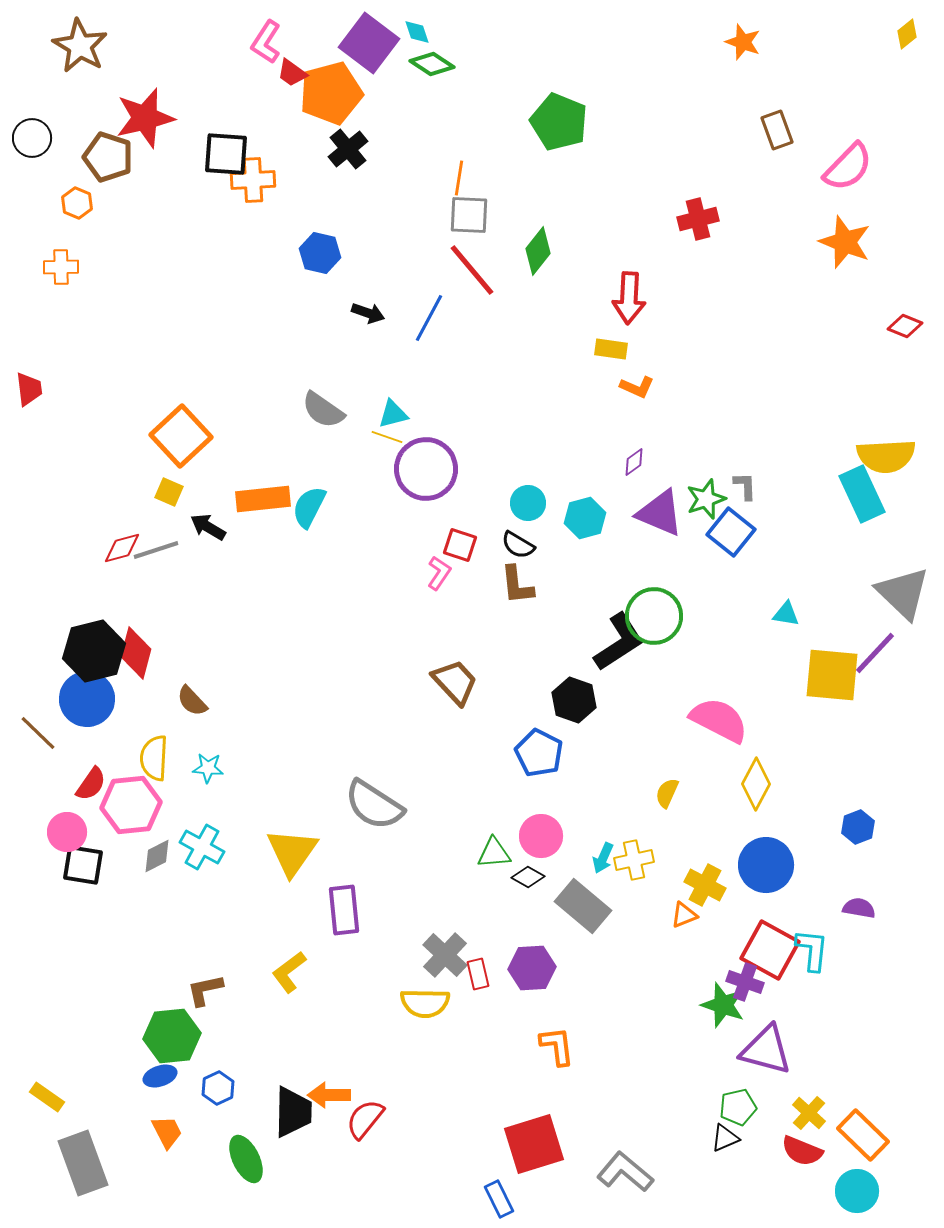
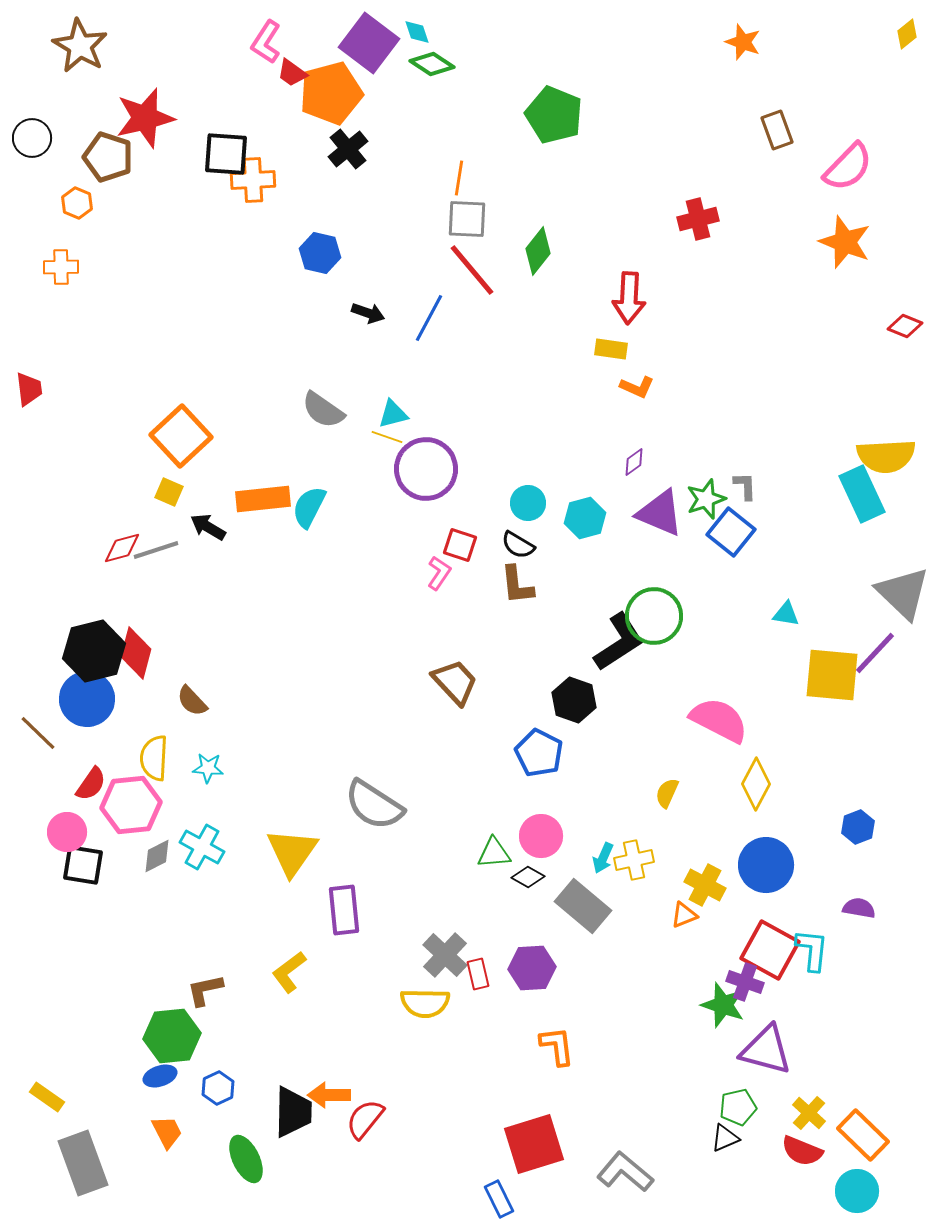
green pentagon at (559, 122): moved 5 px left, 7 px up
gray square at (469, 215): moved 2 px left, 4 px down
